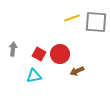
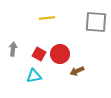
yellow line: moved 25 px left; rotated 14 degrees clockwise
